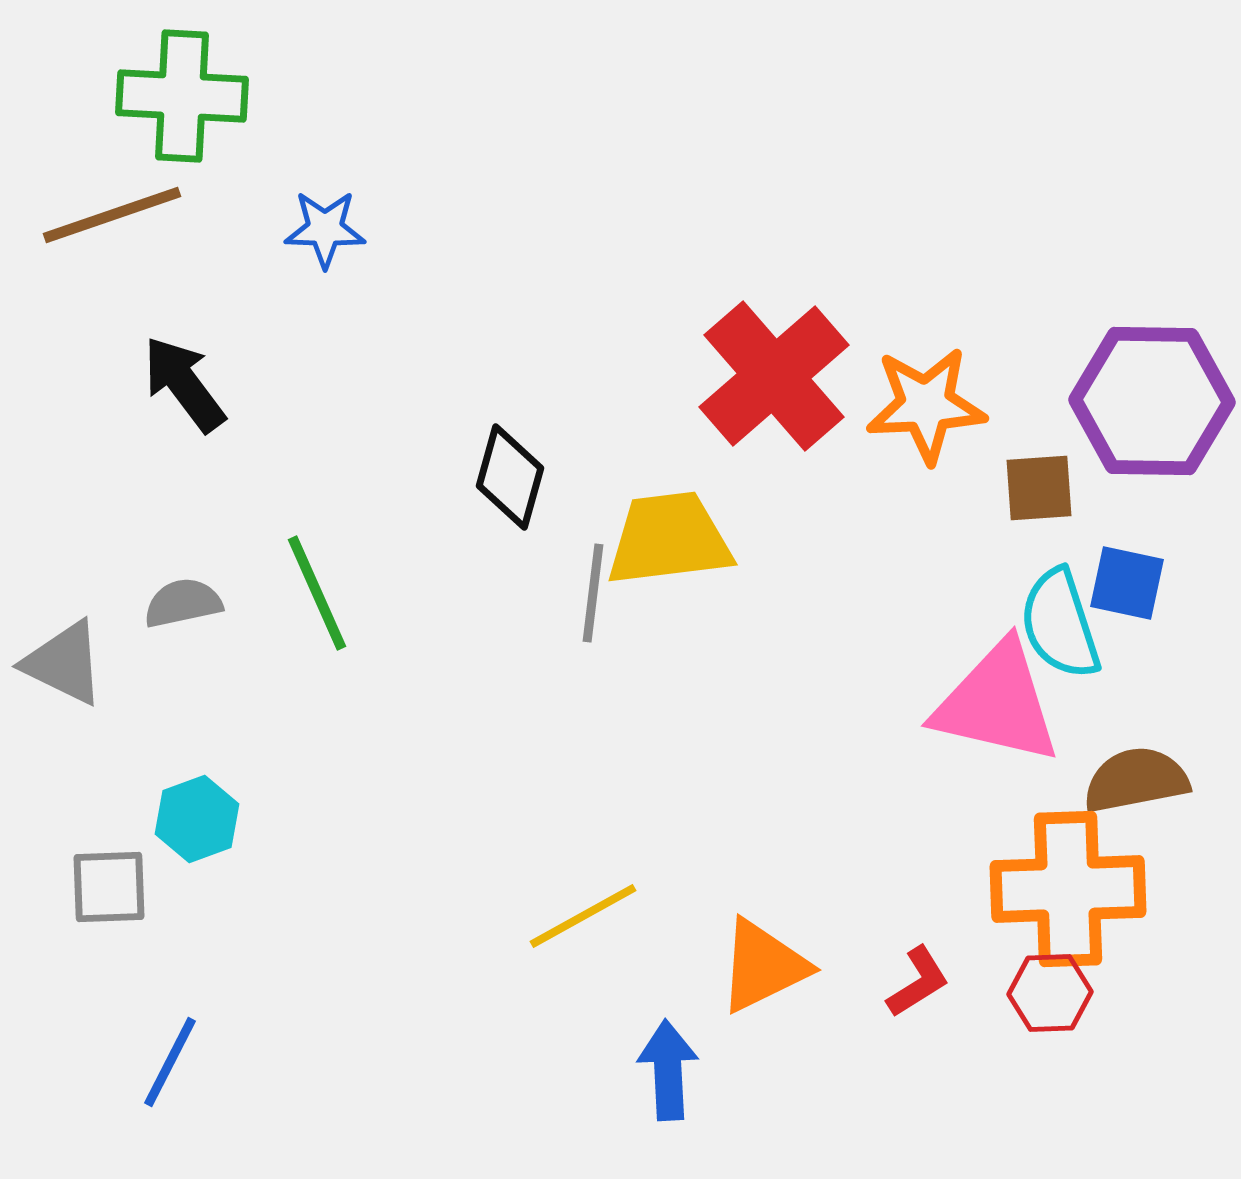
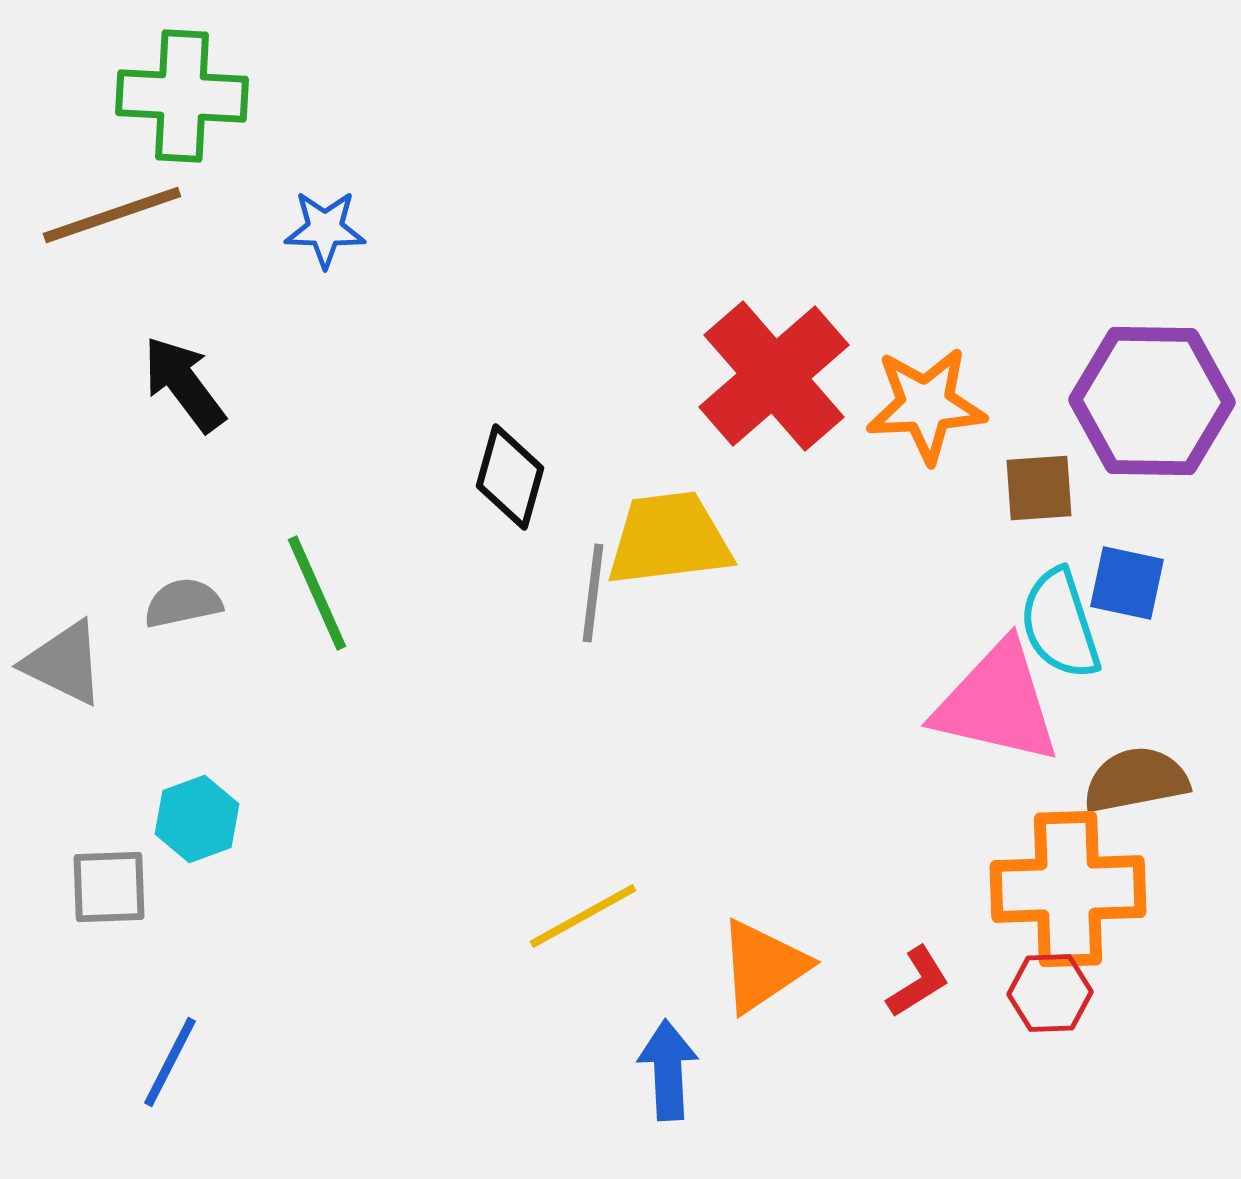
orange triangle: rotated 8 degrees counterclockwise
